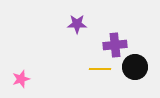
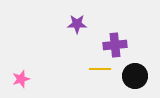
black circle: moved 9 px down
